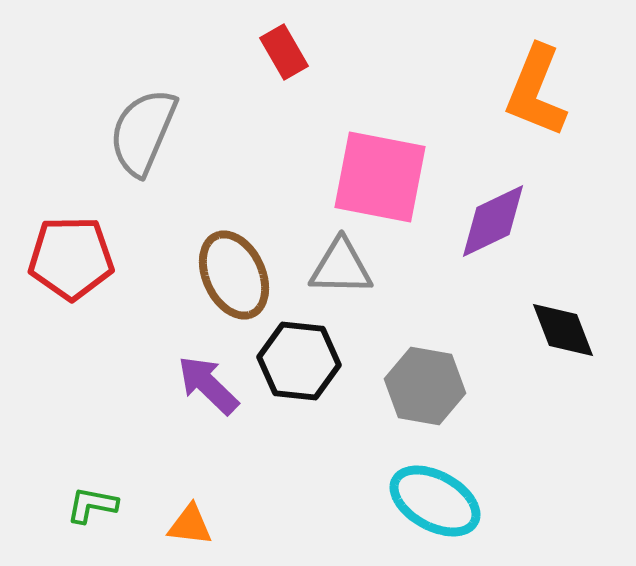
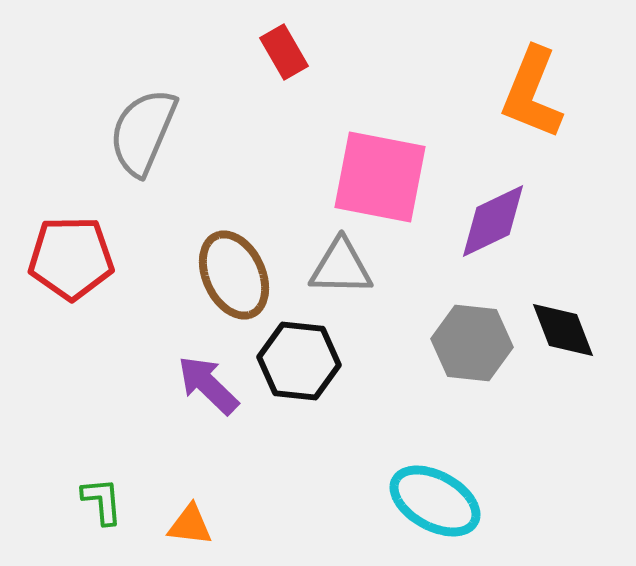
orange L-shape: moved 4 px left, 2 px down
gray hexagon: moved 47 px right, 43 px up; rotated 4 degrees counterclockwise
green L-shape: moved 10 px right, 4 px up; rotated 74 degrees clockwise
